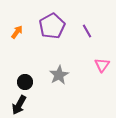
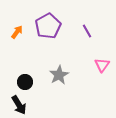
purple pentagon: moved 4 px left
black arrow: rotated 60 degrees counterclockwise
